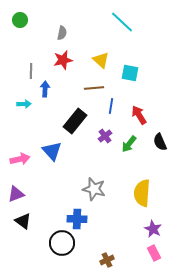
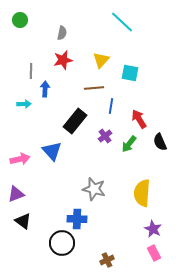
yellow triangle: rotated 30 degrees clockwise
red arrow: moved 4 px down
